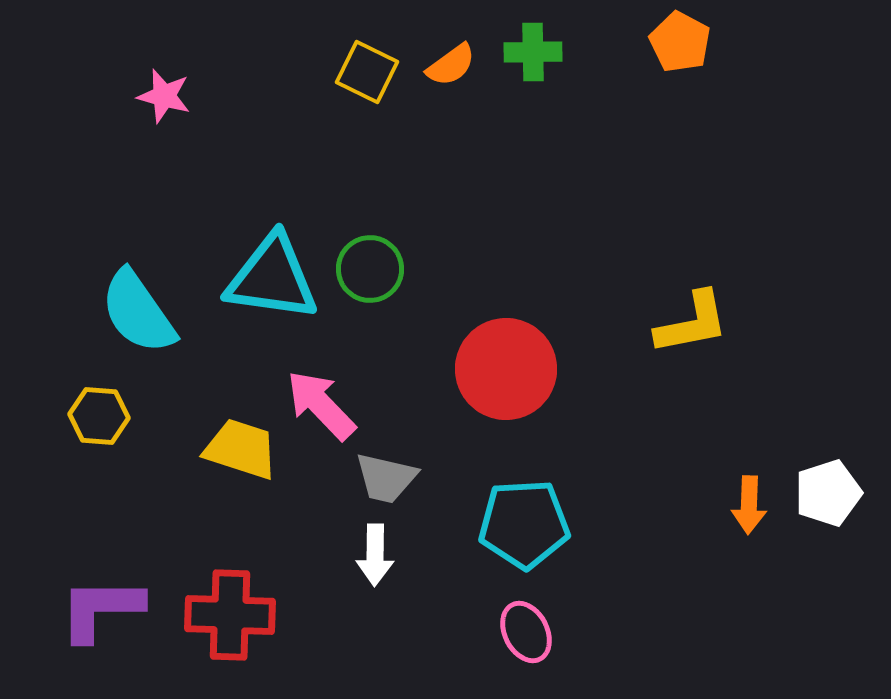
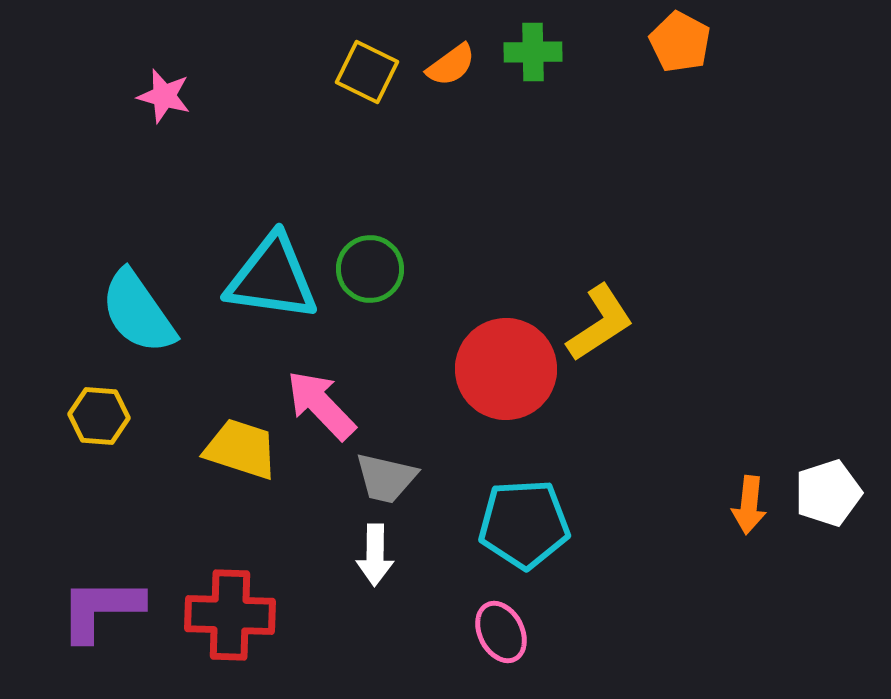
yellow L-shape: moved 92 px left; rotated 22 degrees counterclockwise
orange arrow: rotated 4 degrees clockwise
pink ellipse: moved 25 px left
